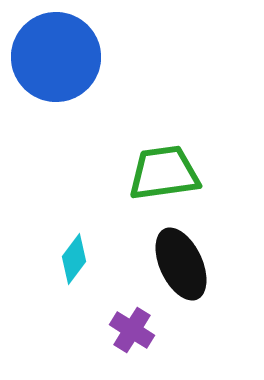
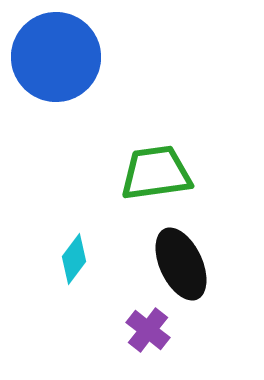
green trapezoid: moved 8 px left
purple cross: moved 16 px right; rotated 6 degrees clockwise
